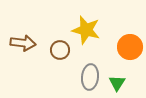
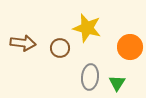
yellow star: moved 1 px right, 2 px up
brown circle: moved 2 px up
